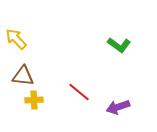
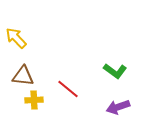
yellow arrow: moved 1 px up
green L-shape: moved 4 px left, 26 px down
red line: moved 11 px left, 3 px up
